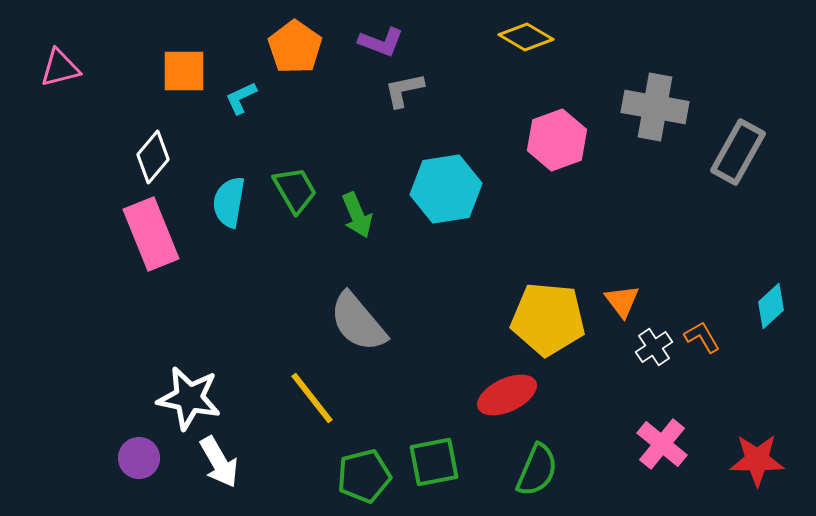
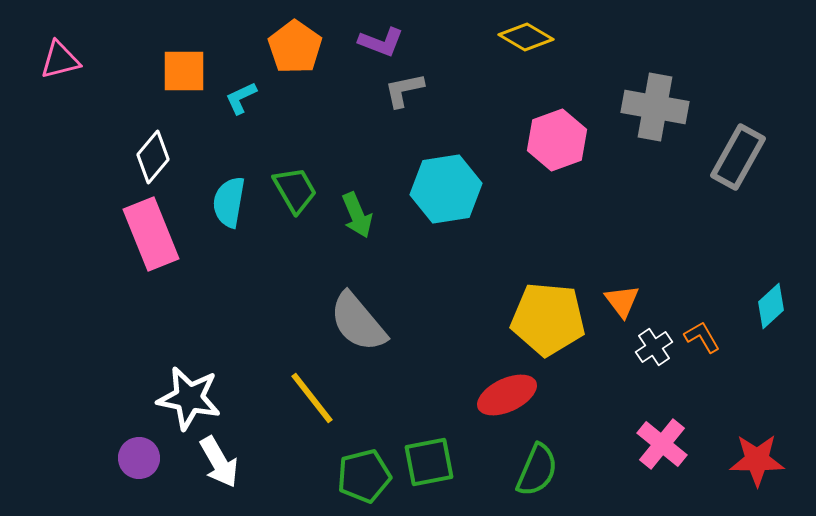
pink triangle: moved 8 px up
gray rectangle: moved 5 px down
green square: moved 5 px left
